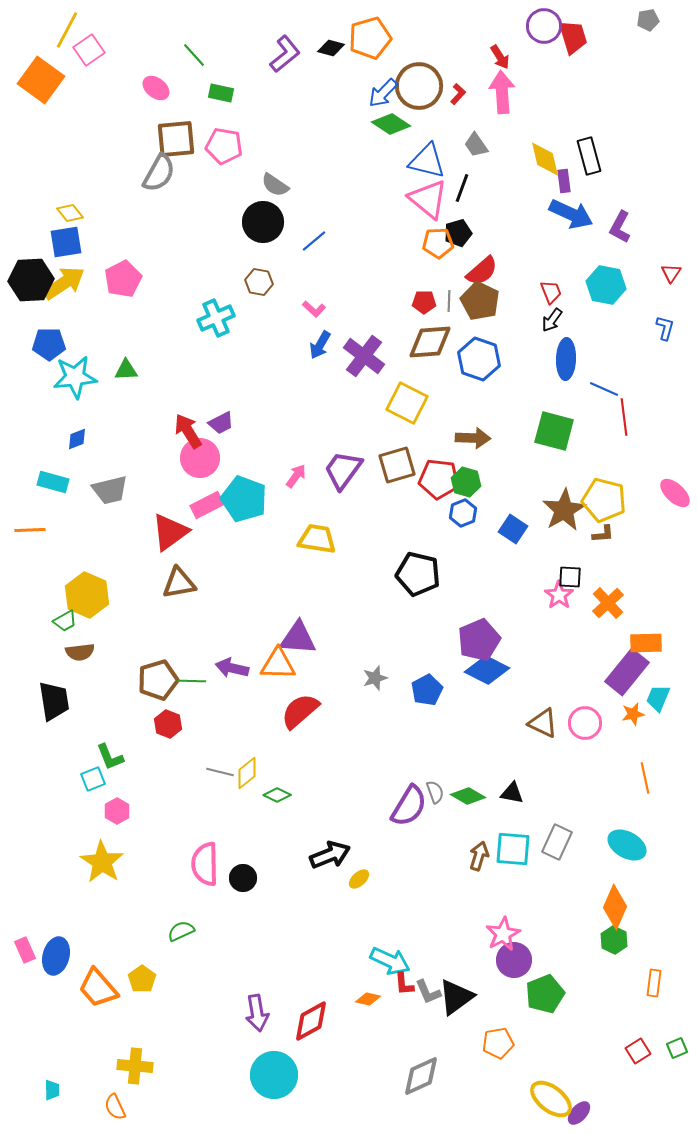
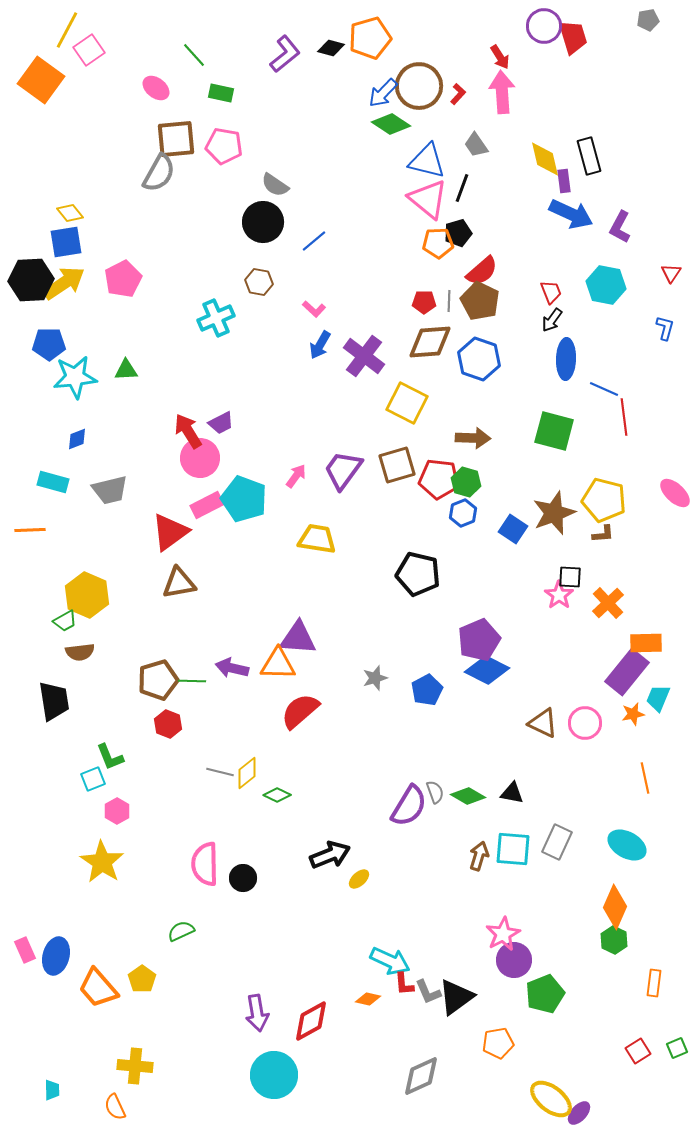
brown star at (564, 510): moved 10 px left, 3 px down; rotated 9 degrees clockwise
